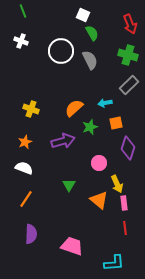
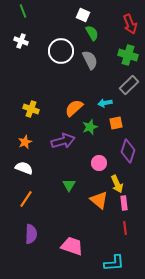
purple diamond: moved 3 px down
